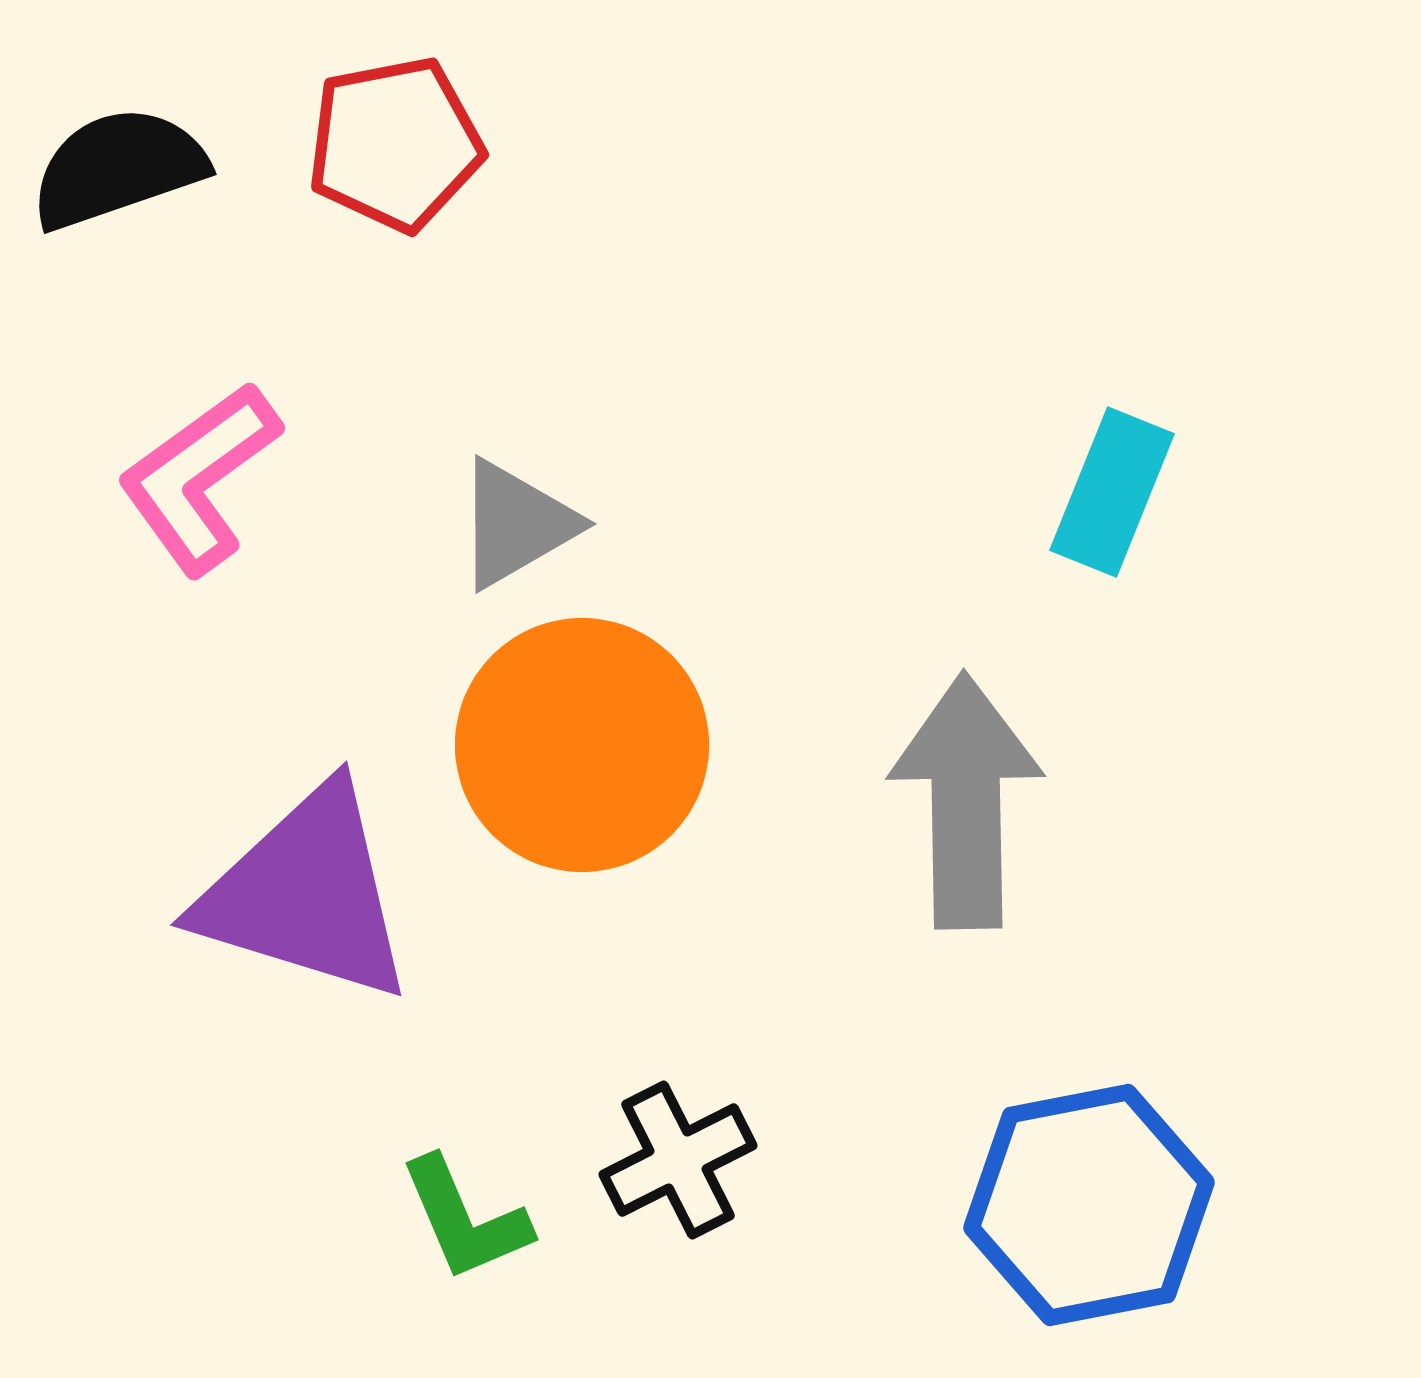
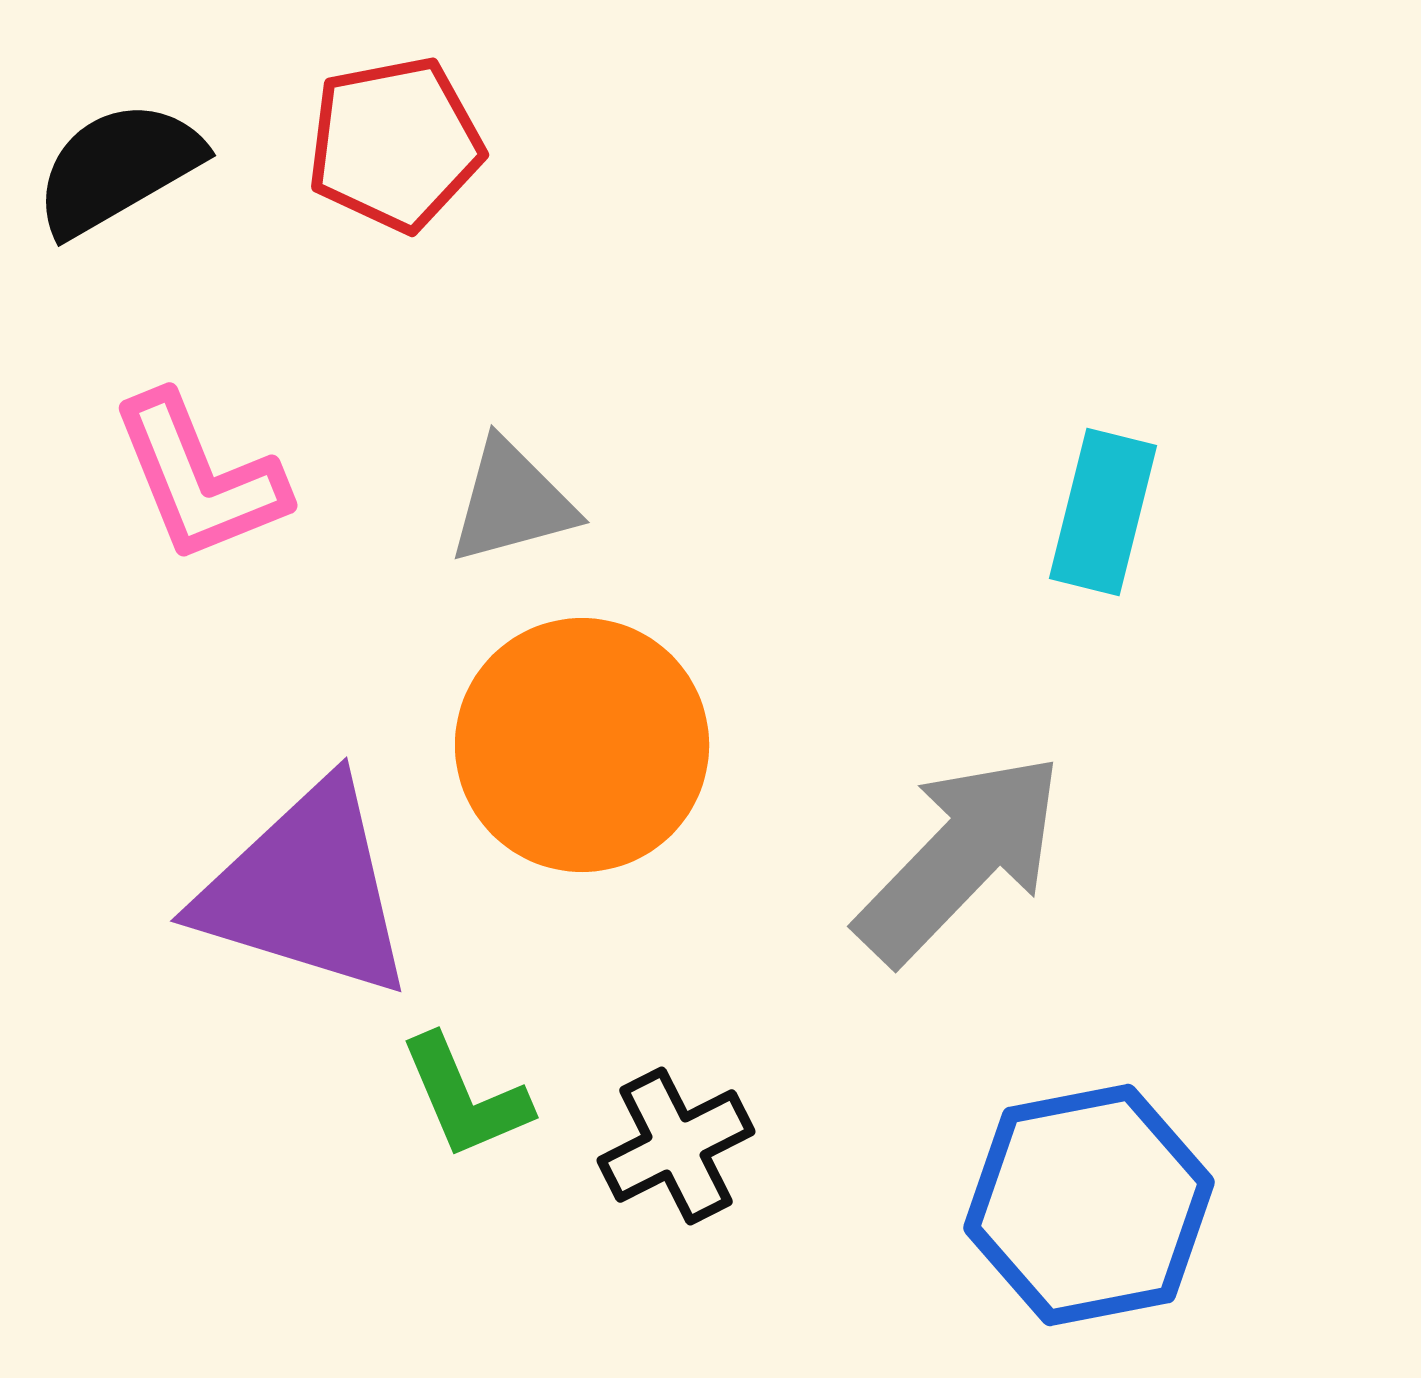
black semicircle: rotated 11 degrees counterclockwise
pink L-shape: rotated 76 degrees counterclockwise
cyan rectangle: moved 9 px left, 20 px down; rotated 8 degrees counterclockwise
gray triangle: moved 4 px left, 22 px up; rotated 15 degrees clockwise
gray arrow: moved 6 px left, 57 px down; rotated 45 degrees clockwise
purple triangle: moved 4 px up
black cross: moved 2 px left, 14 px up
green L-shape: moved 122 px up
